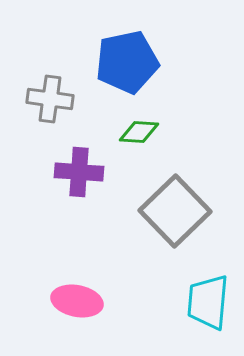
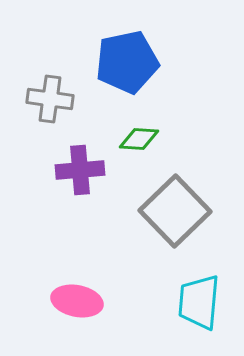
green diamond: moved 7 px down
purple cross: moved 1 px right, 2 px up; rotated 9 degrees counterclockwise
cyan trapezoid: moved 9 px left
